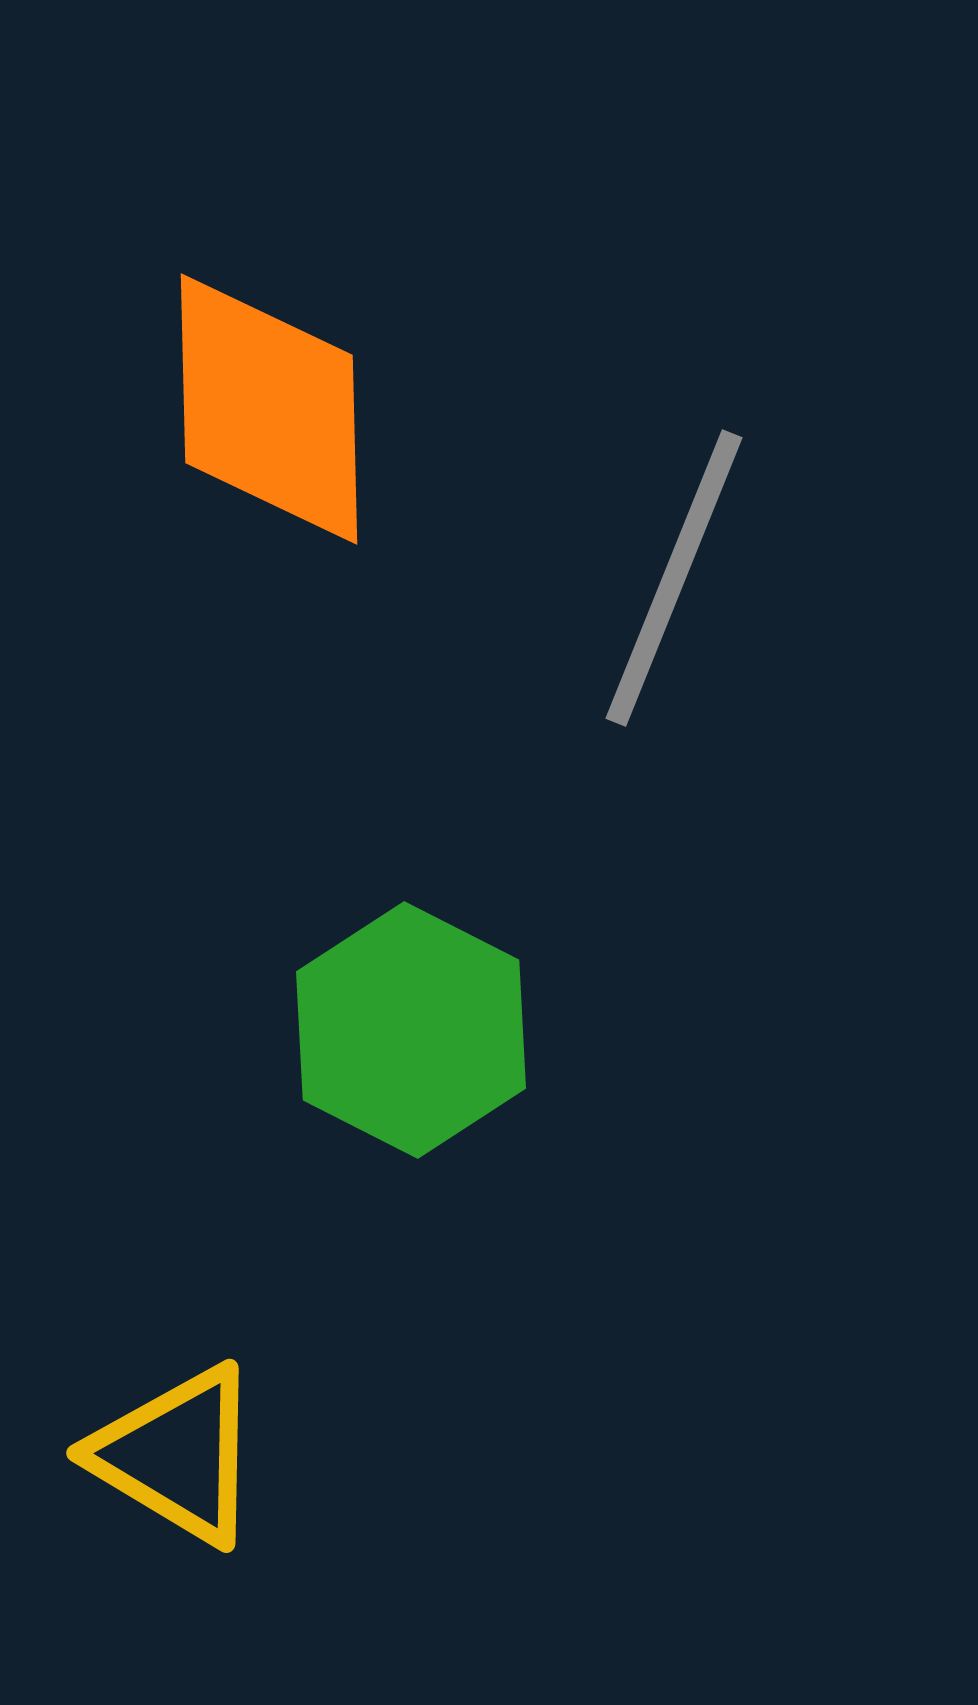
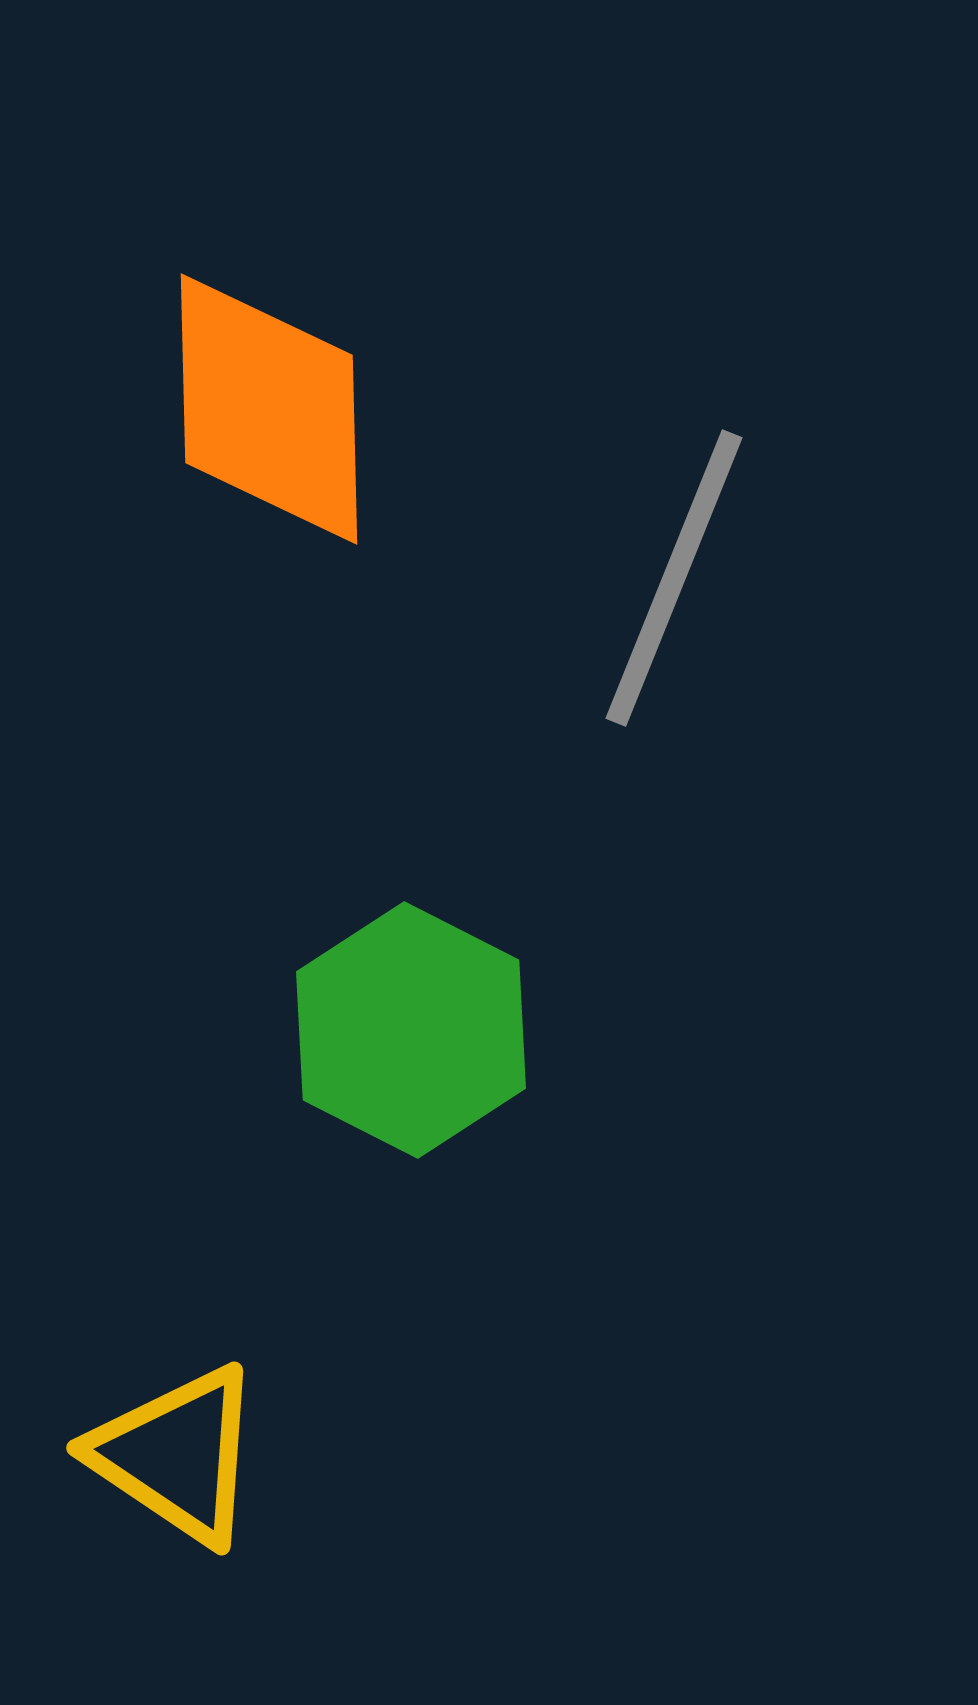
yellow triangle: rotated 3 degrees clockwise
